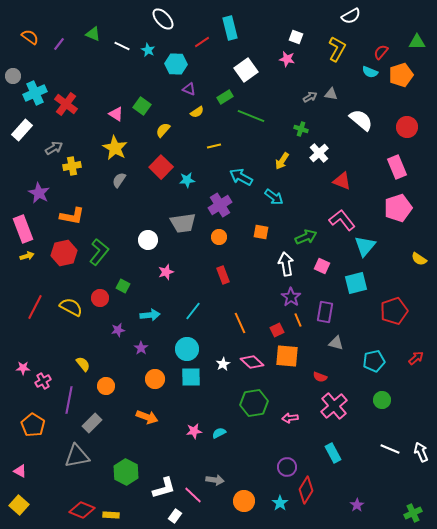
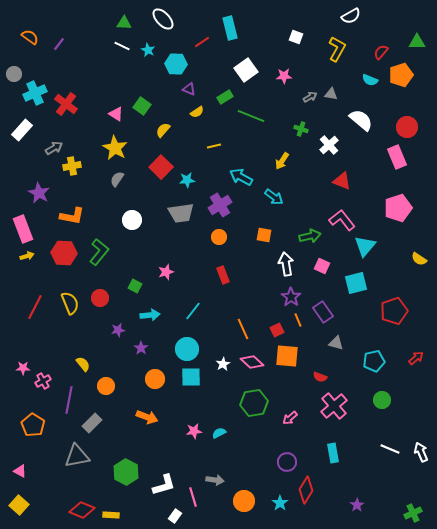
green triangle at (93, 34): moved 31 px right, 11 px up; rotated 21 degrees counterclockwise
pink star at (287, 59): moved 3 px left, 17 px down; rotated 14 degrees counterclockwise
cyan semicircle at (370, 72): moved 8 px down
gray circle at (13, 76): moved 1 px right, 2 px up
white cross at (319, 153): moved 10 px right, 8 px up
pink rectangle at (397, 167): moved 10 px up
gray semicircle at (119, 180): moved 2 px left, 1 px up
gray trapezoid at (183, 223): moved 2 px left, 10 px up
orange square at (261, 232): moved 3 px right, 3 px down
green arrow at (306, 237): moved 4 px right, 1 px up; rotated 10 degrees clockwise
white circle at (148, 240): moved 16 px left, 20 px up
red hexagon at (64, 253): rotated 15 degrees clockwise
green square at (123, 286): moved 12 px right
yellow semicircle at (71, 307): moved 1 px left, 4 px up; rotated 40 degrees clockwise
purple rectangle at (325, 312): moved 2 px left; rotated 45 degrees counterclockwise
orange line at (240, 323): moved 3 px right, 6 px down
pink arrow at (290, 418): rotated 35 degrees counterclockwise
cyan rectangle at (333, 453): rotated 18 degrees clockwise
purple circle at (287, 467): moved 5 px up
white L-shape at (164, 488): moved 3 px up
pink line at (193, 495): moved 2 px down; rotated 30 degrees clockwise
